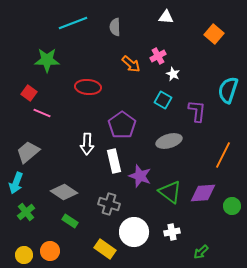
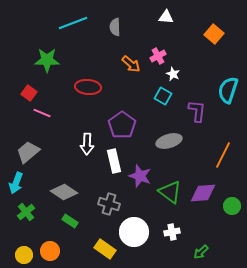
cyan square: moved 4 px up
